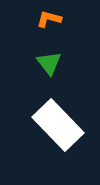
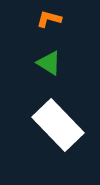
green triangle: rotated 20 degrees counterclockwise
